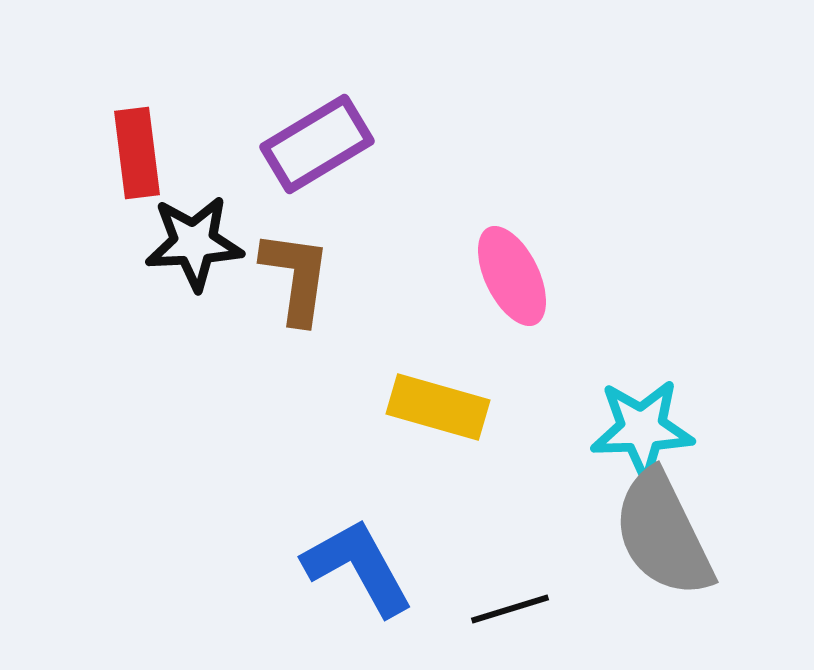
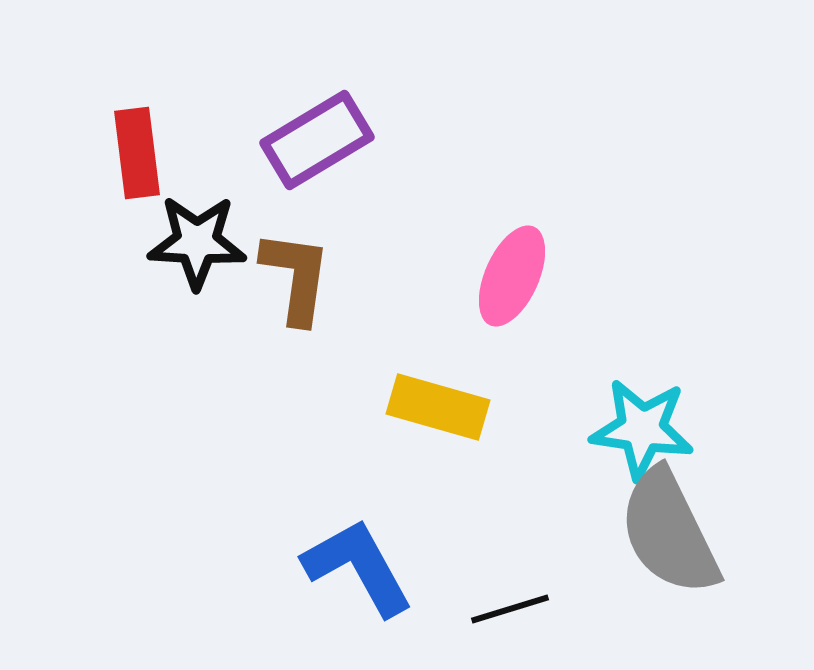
purple rectangle: moved 4 px up
black star: moved 3 px right, 1 px up; rotated 6 degrees clockwise
pink ellipse: rotated 50 degrees clockwise
cyan star: rotated 10 degrees clockwise
gray semicircle: moved 6 px right, 2 px up
